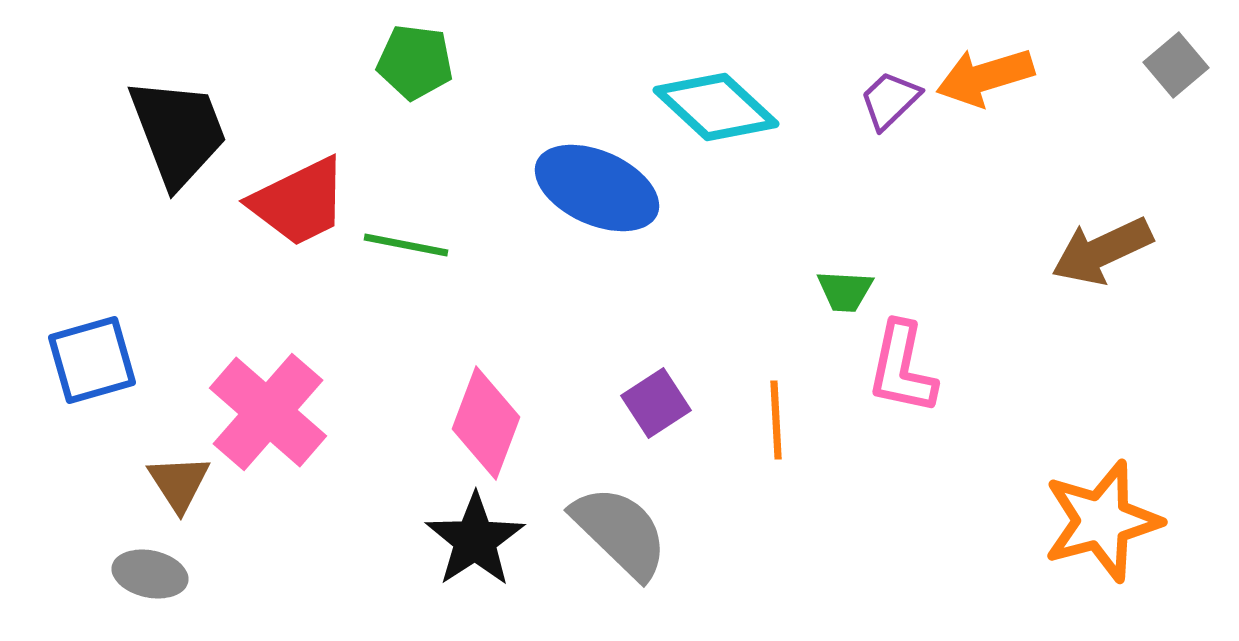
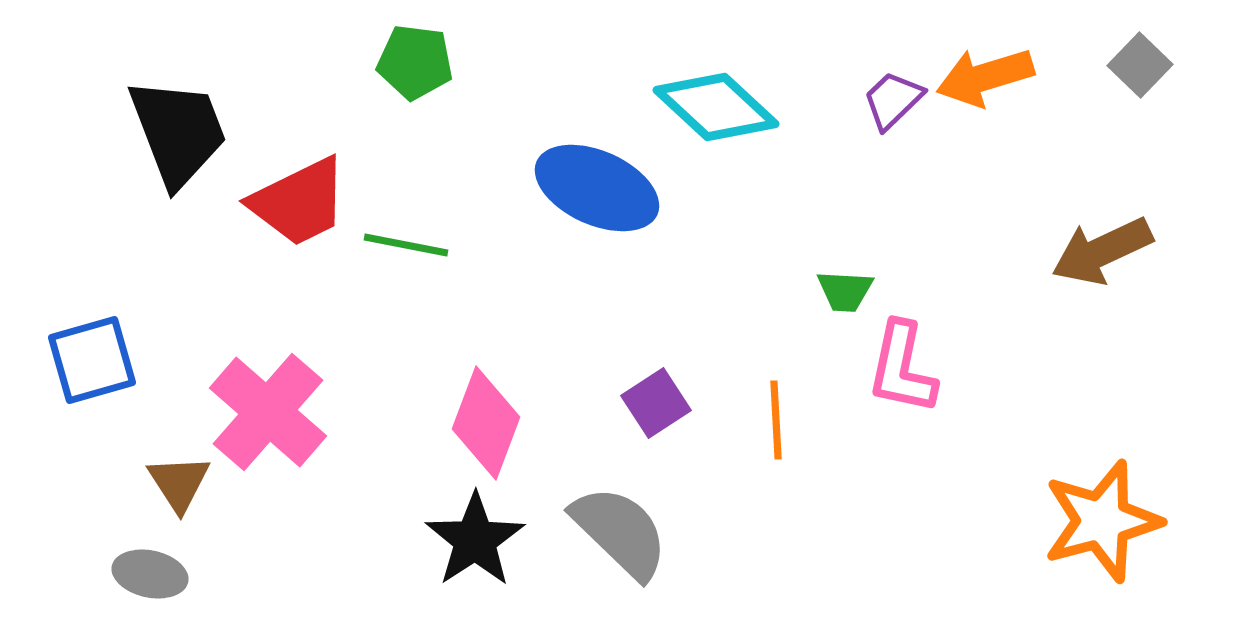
gray square: moved 36 px left; rotated 6 degrees counterclockwise
purple trapezoid: moved 3 px right
